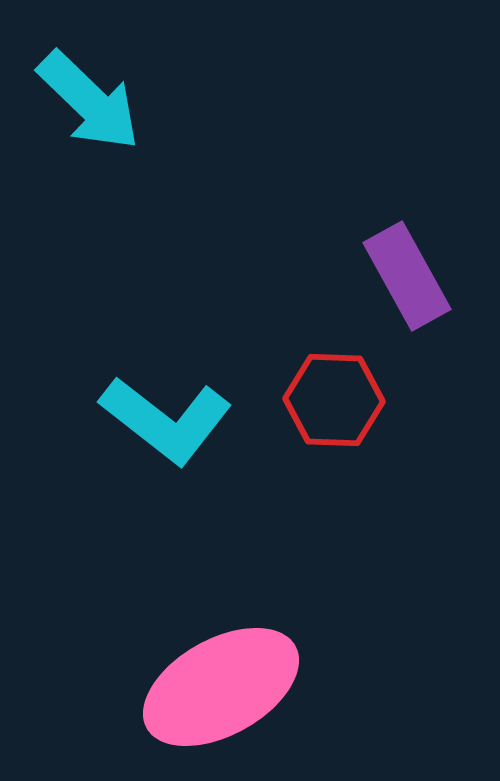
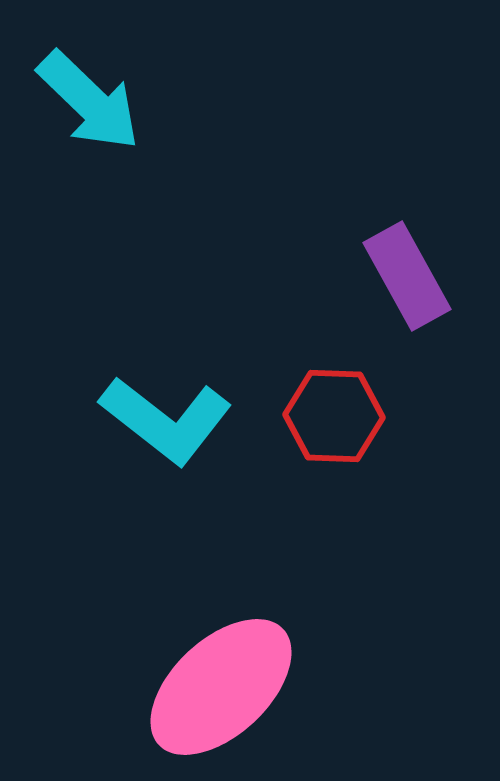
red hexagon: moved 16 px down
pink ellipse: rotated 14 degrees counterclockwise
